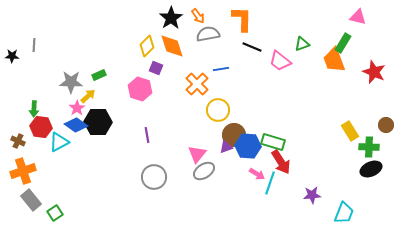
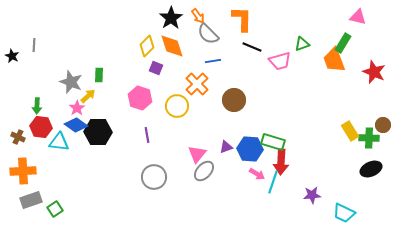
gray semicircle at (208, 34): rotated 125 degrees counterclockwise
black star at (12, 56): rotated 24 degrees clockwise
pink trapezoid at (280, 61): rotated 55 degrees counterclockwise
blue line at (221, 69): moved 8 px left, 8 px up
green rectangle at (99, 75): rotated 64 degrees counterclockwise
gray star at (71, 82): rotated 20 degrees clockwise
pink hexagon at (140, 89): moved 9 px down
green arrow at (34, 109): moved 3 px right, 3 px up
yellow circle at (218, 110): moved 41 px left, 4 px up
black hexagon at (98, 122): moved 10 px down
brown circle at (386, 125): moved 3 px left
brown circle at (234, 135): moved 35 px up
brown cross at (18, 141): moved 4 px up
cyan triangle at (59, 142): rotated 35 degrees clockwise
blue hexagon at (248, 146): moved 2 px right, 3 px down
green cross at (369, 147): moved 9 px up
red arrow at (281, 162): rotated 35 degrees clockwise
orange cross at (23, 171): rotated 15 degrees clockwise
gray ellipse at (204, 171): rotated 15 degrees counterclockwise
cyan line at (270, 183): moved 3 px right, 1 px up
gray rectangle at (31, 200): rotated 70 degrees counterclockwise
green square at (55, 213): moved 4 px up
cyan trapezoid at (344, 213): rotated 95 degrees clockwise
